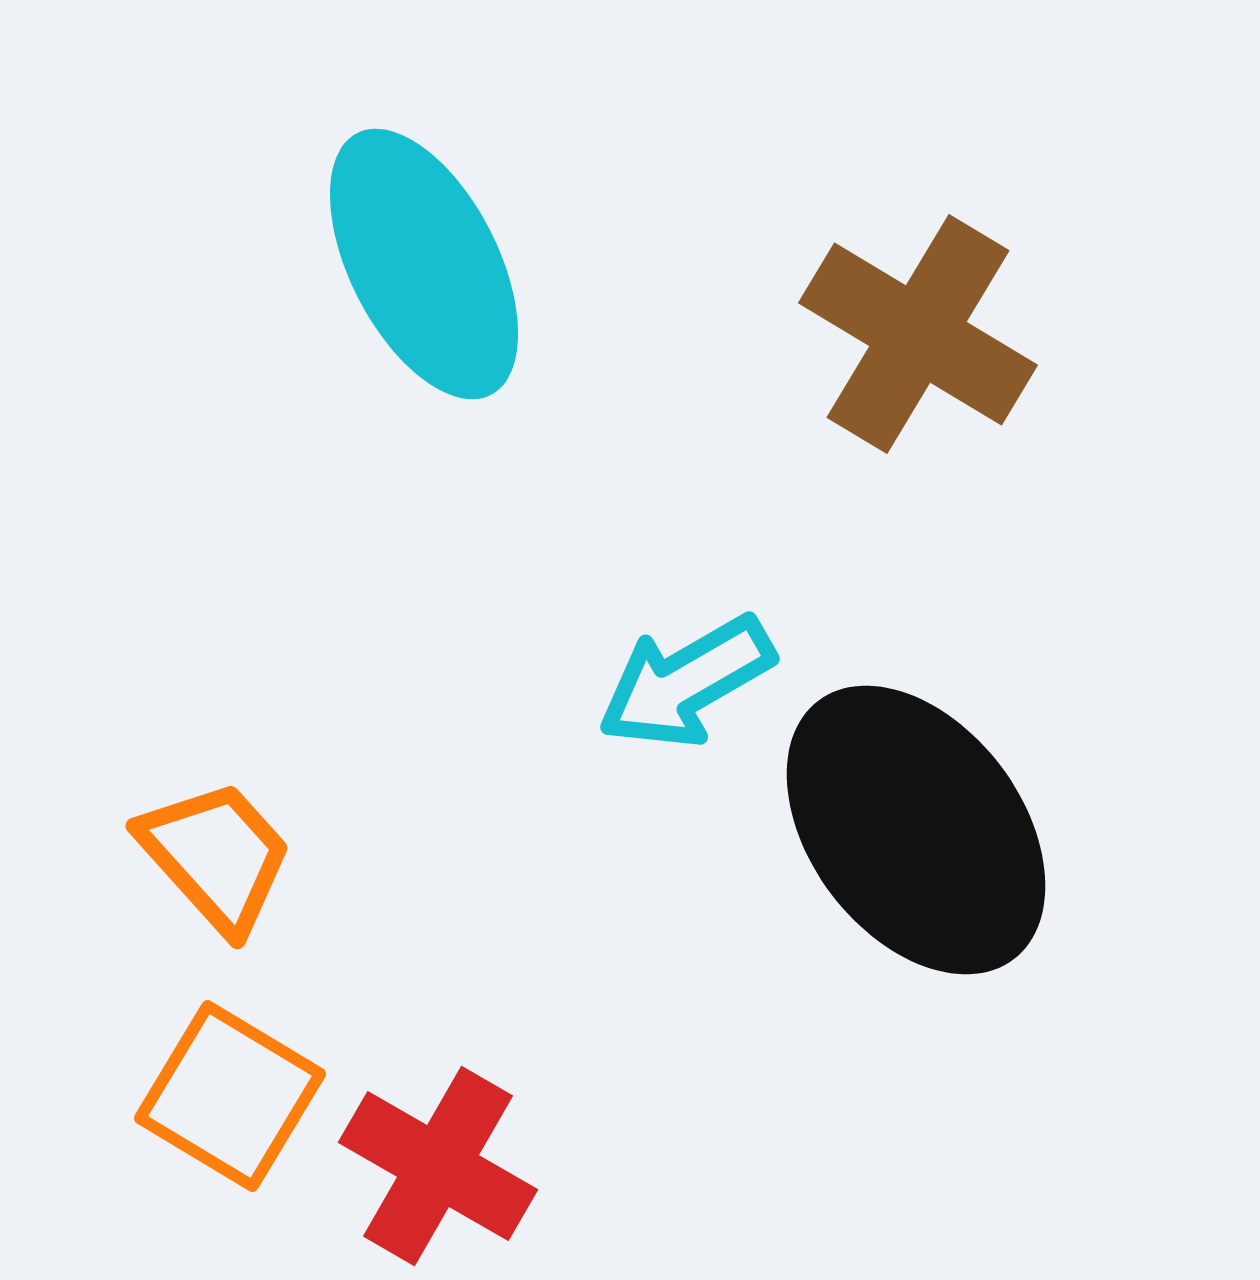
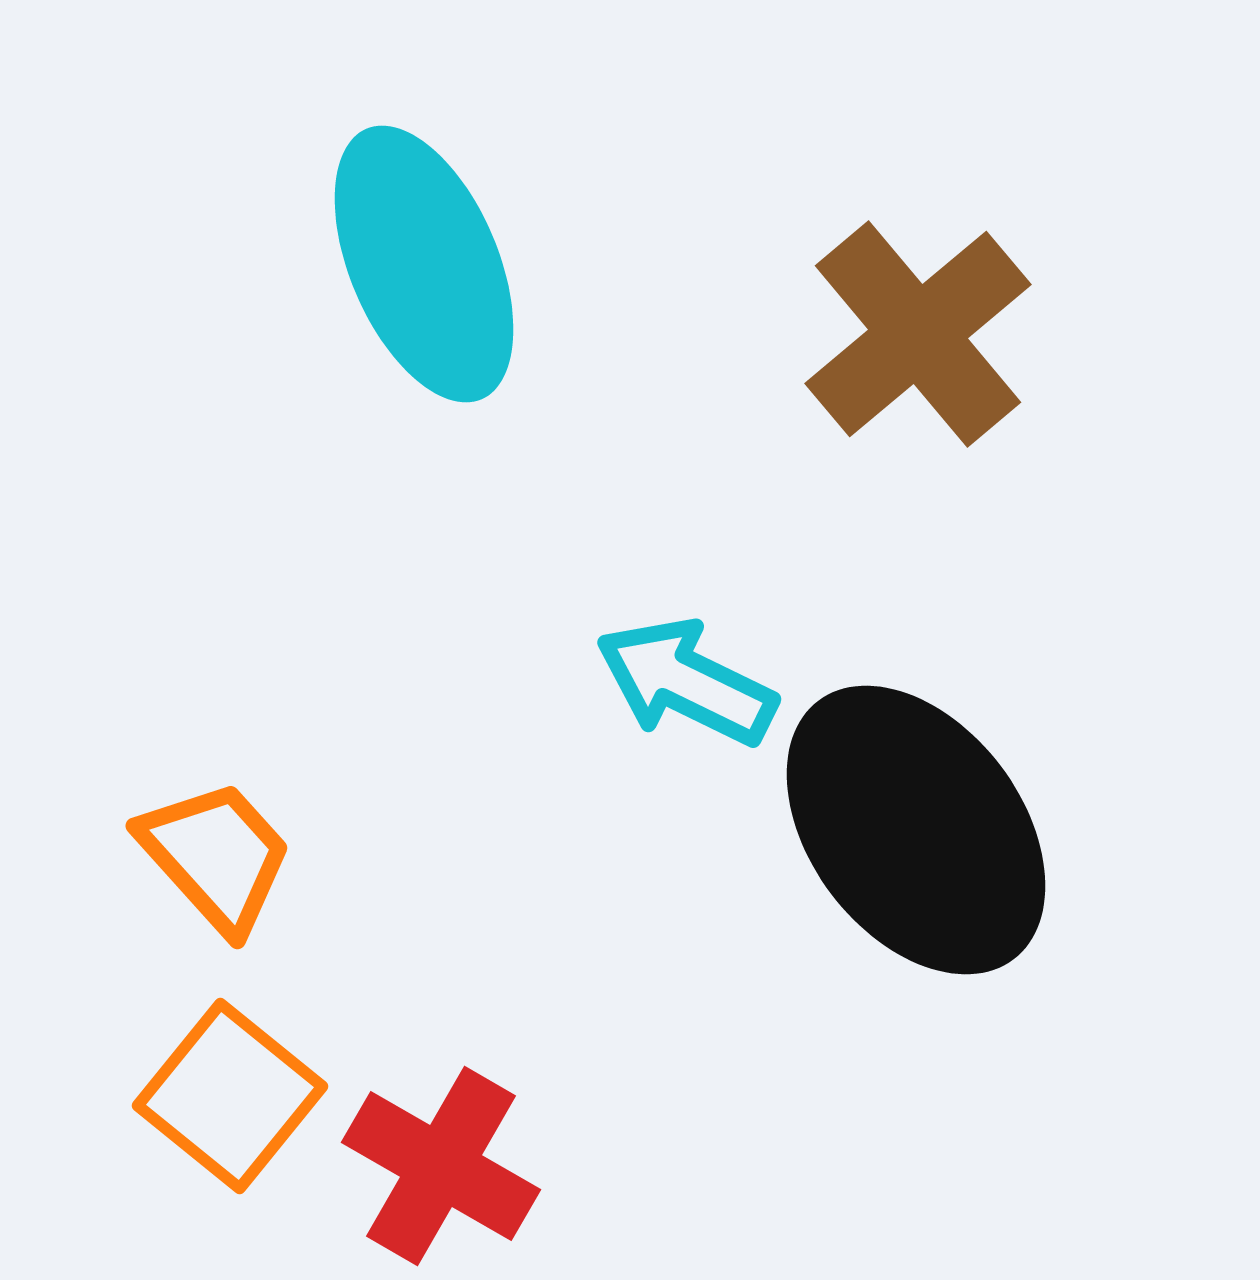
cyan ellipse: rotated 4 degrees clockwise
brown cross: rotated 19 degrees clockwise
cyan arrow: rotated 56 degrees clockwise
orange square: rotated 8 degrees clockwise
red cross: moved 3 px right
